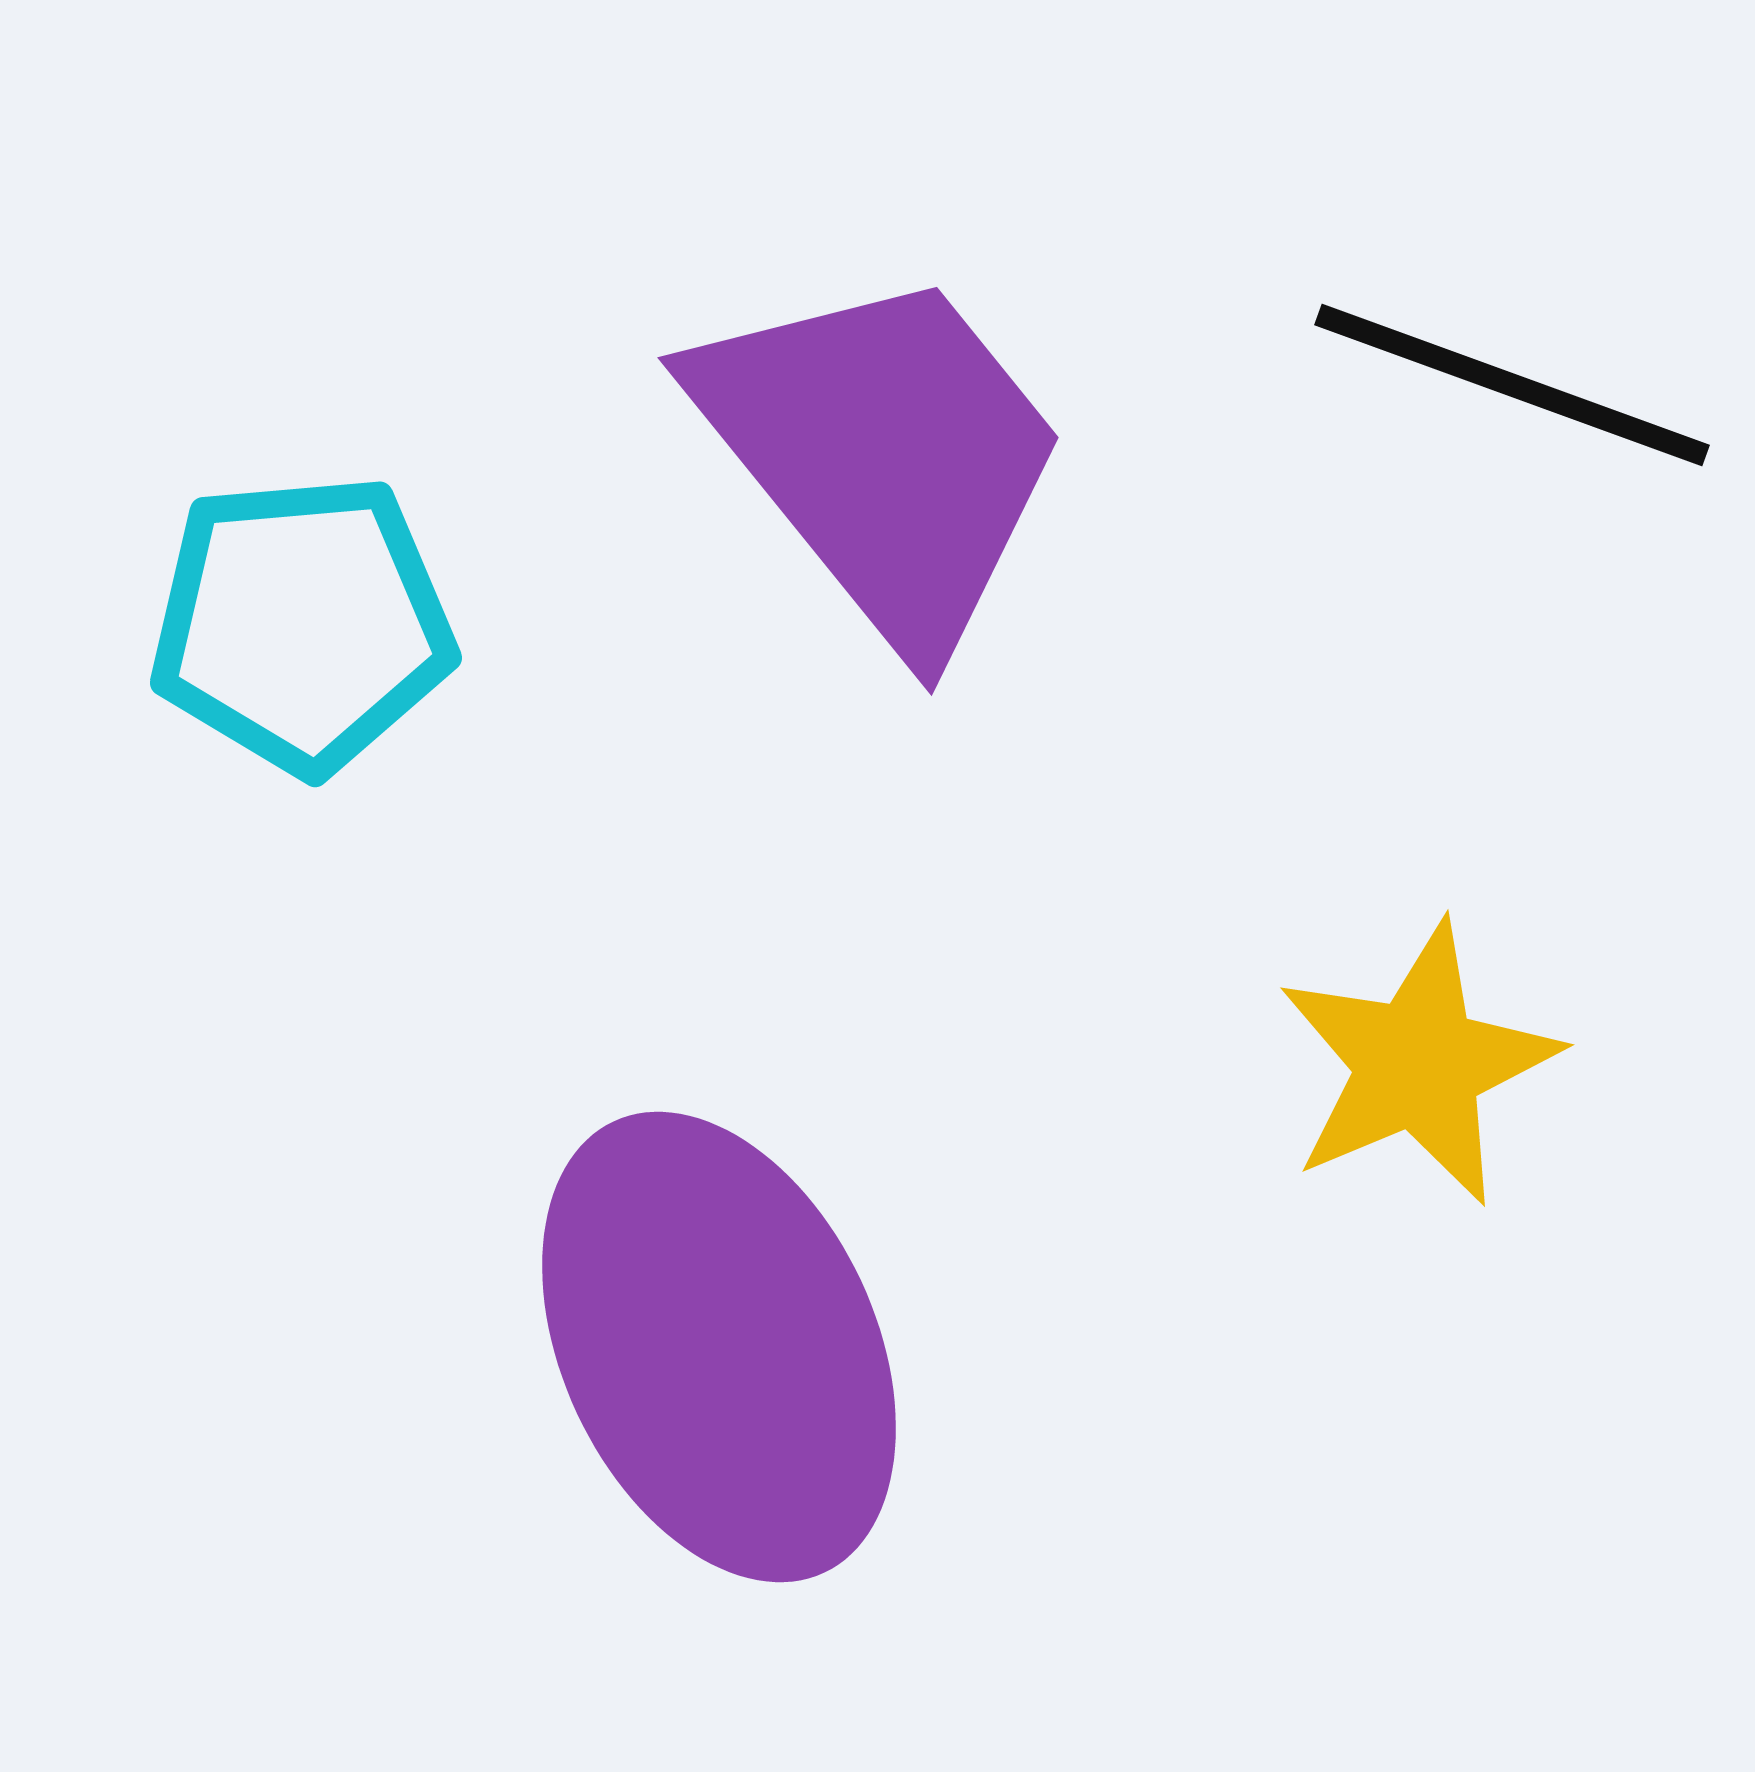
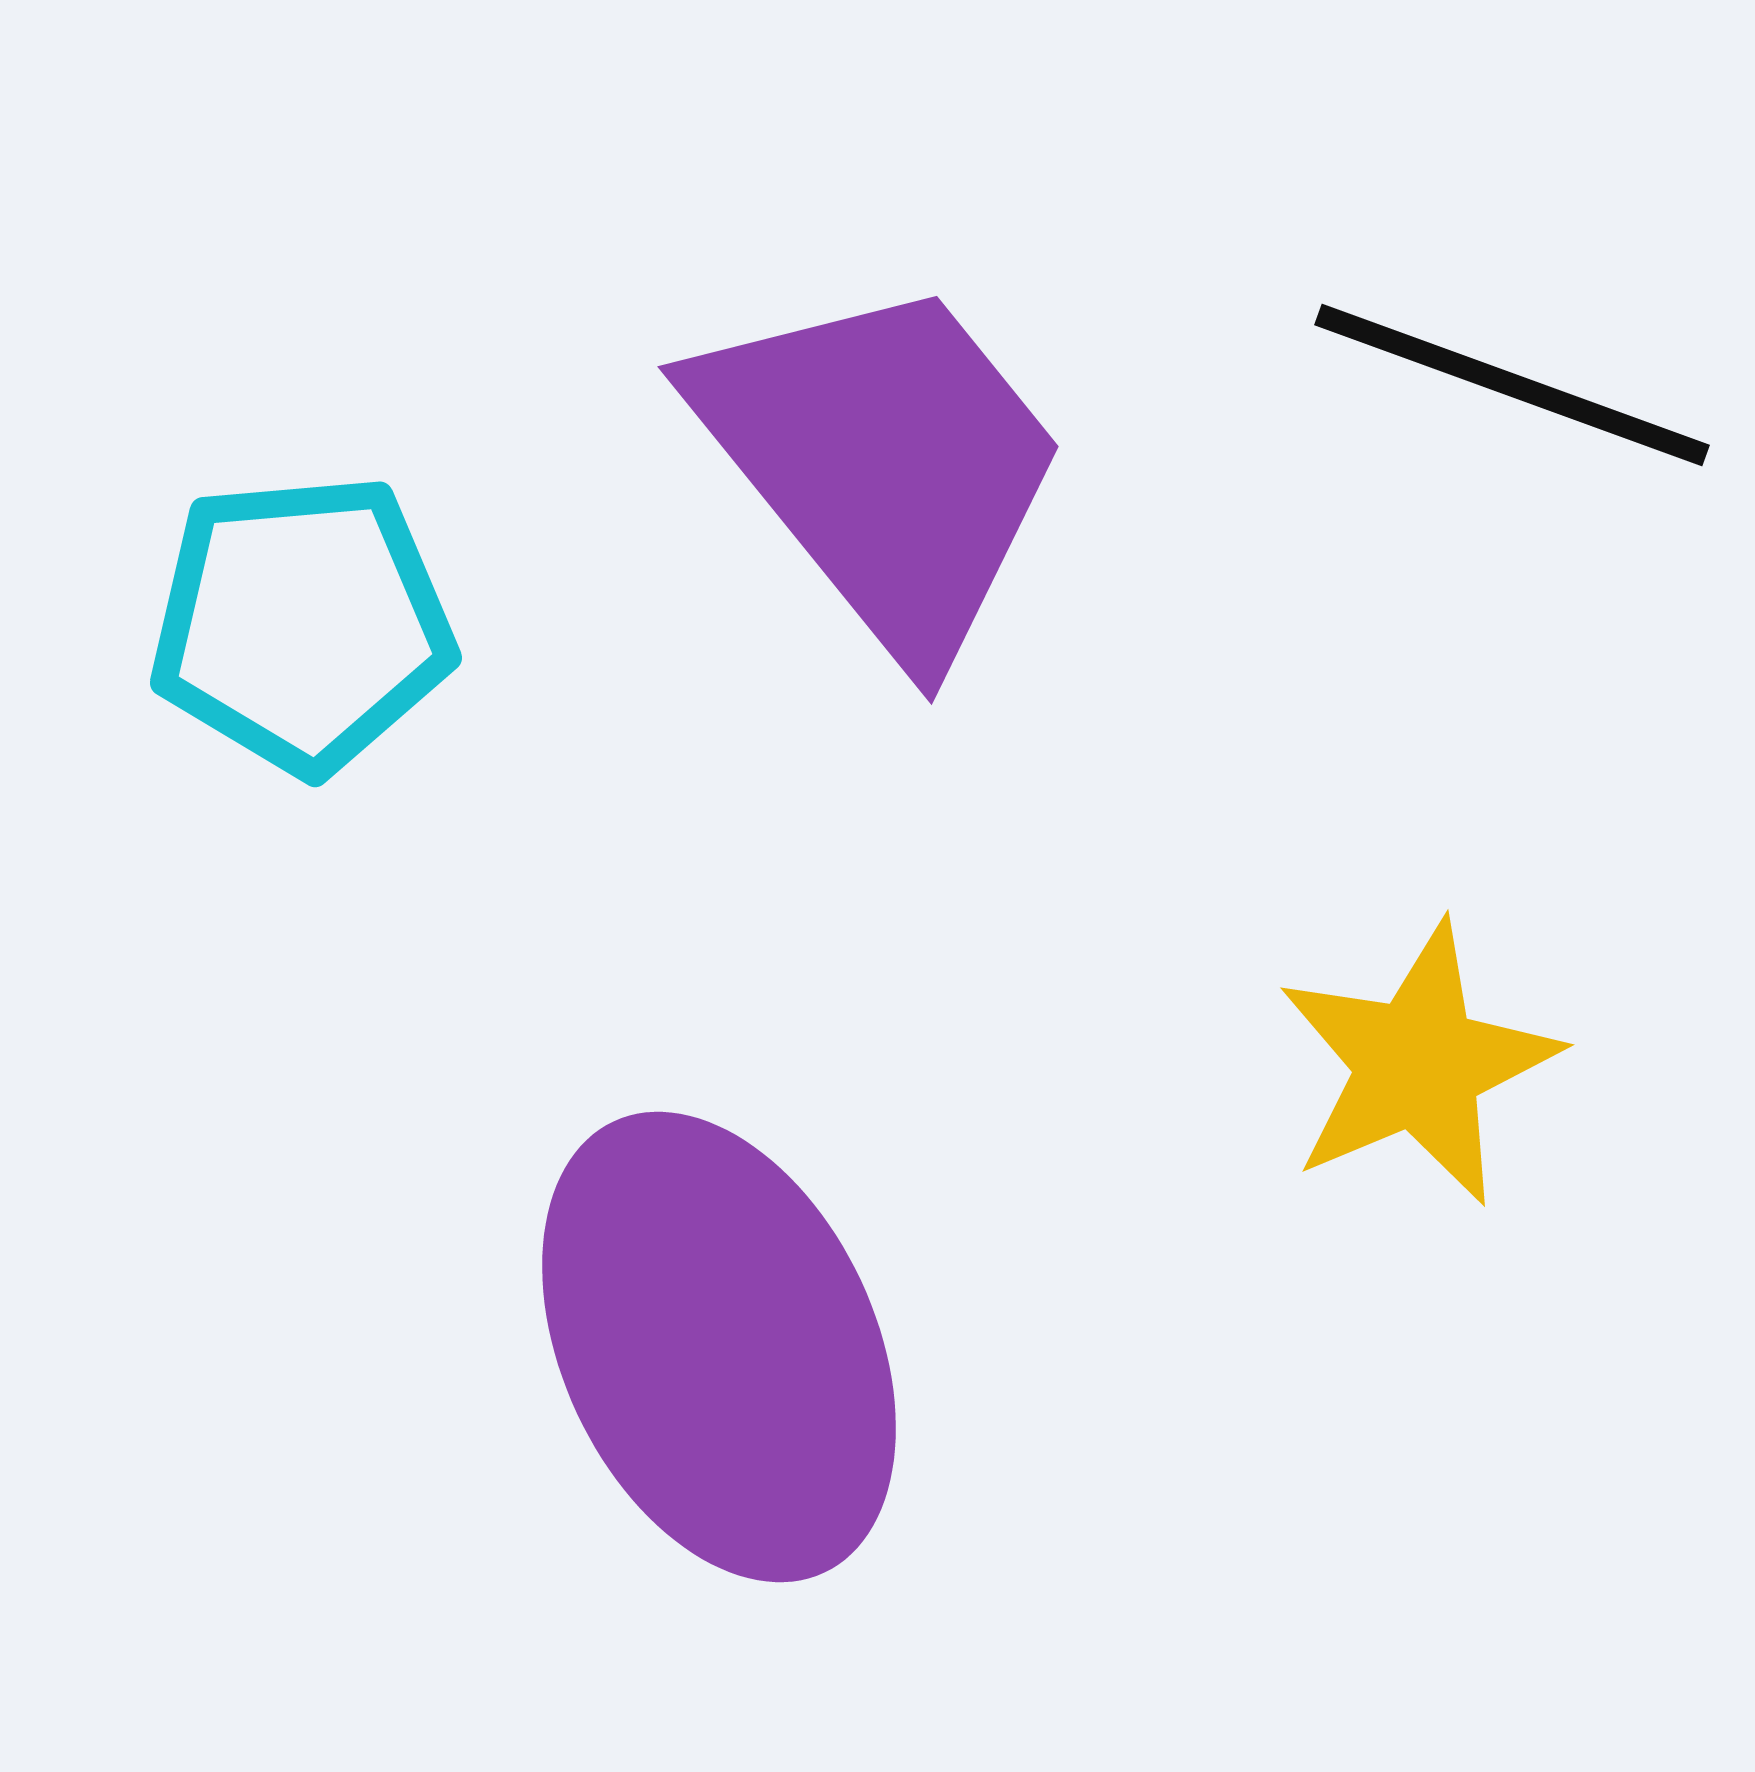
purple trapezoid: moved 9 px down
